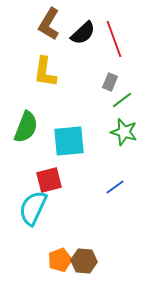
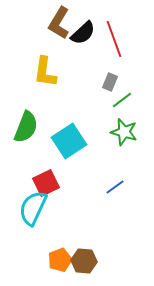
brown L-shape: moved 10 px right, 1 px up
cyan square: rotated 28 degrees counterclockwise
red square: moved 3 px left, 3 px down; rotated 12 degrees counterclockwise
